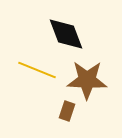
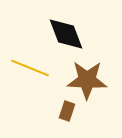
yellow line: moved 7 px left, 2 px up
